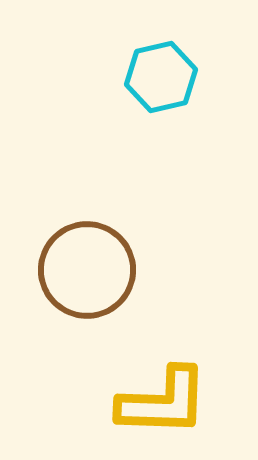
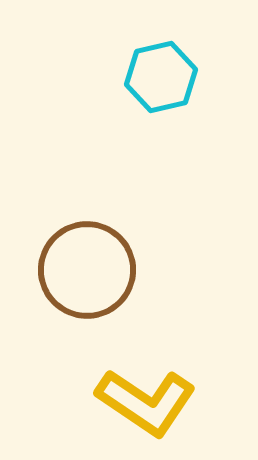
yellow L-shape: moved 17 px left; rotated 32 degrees clockwise
